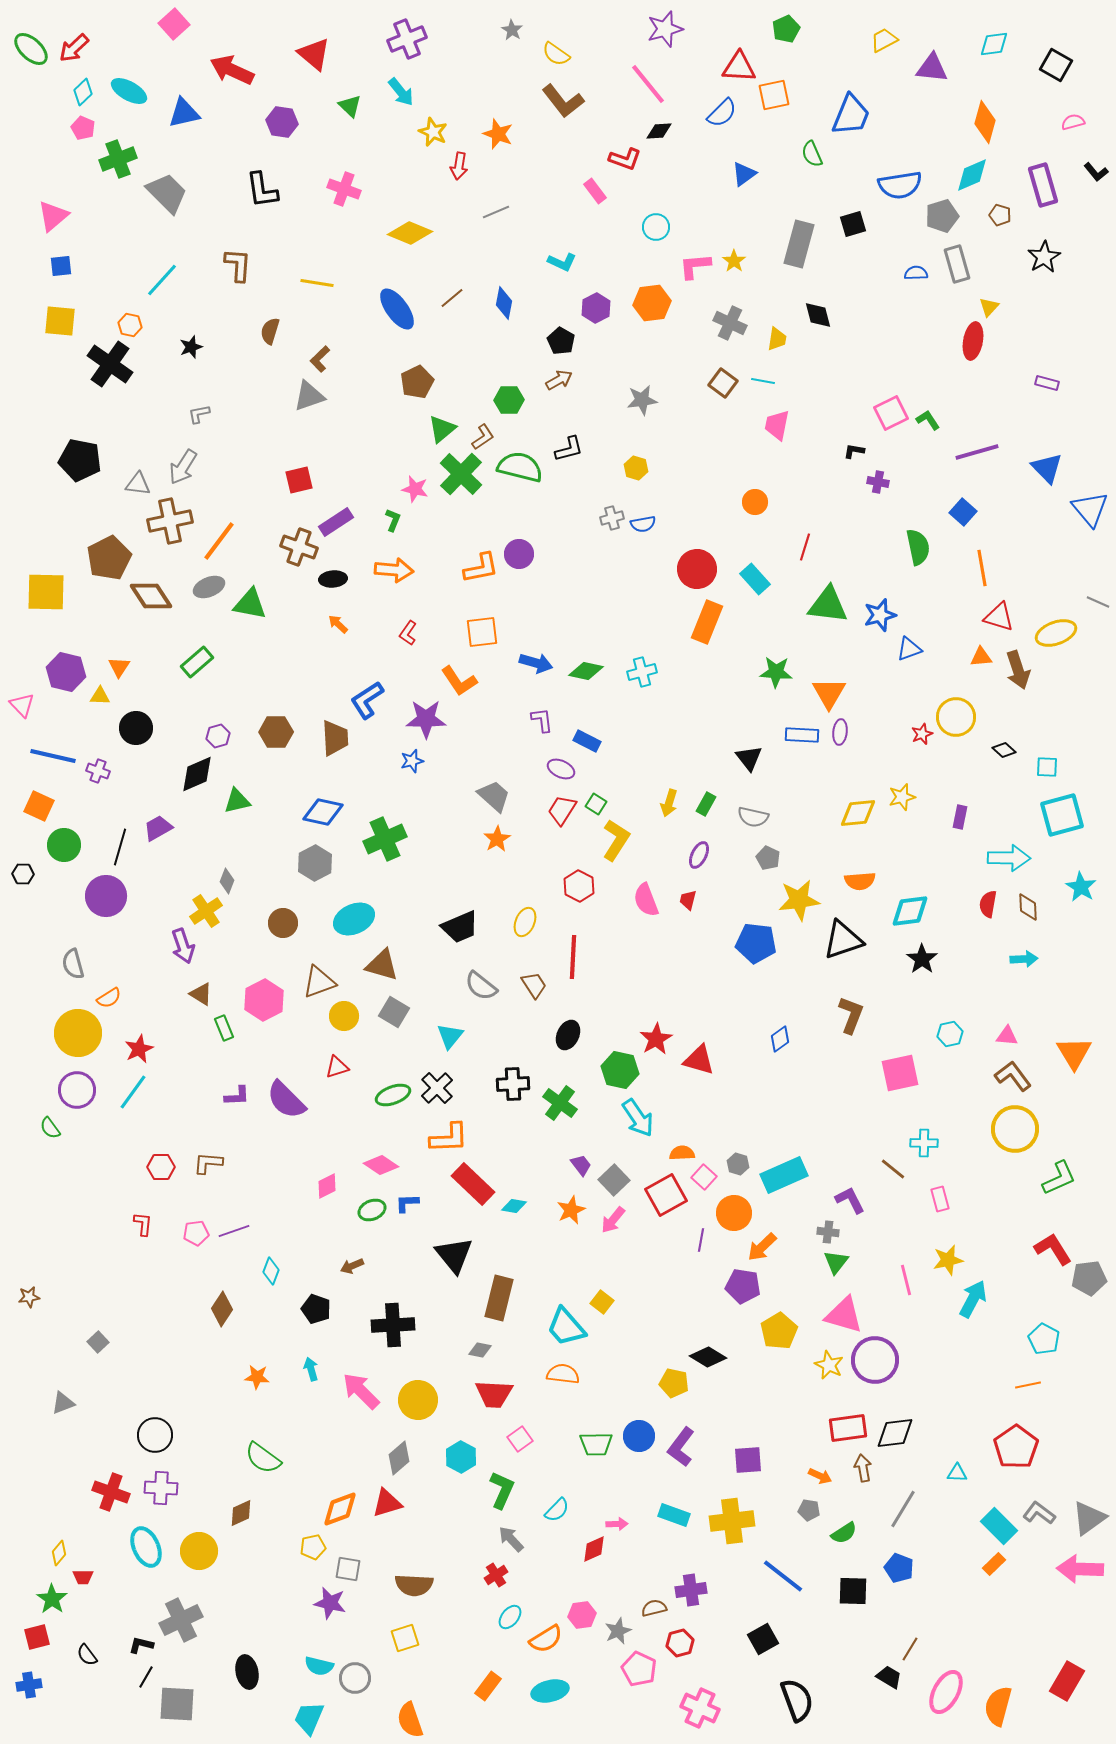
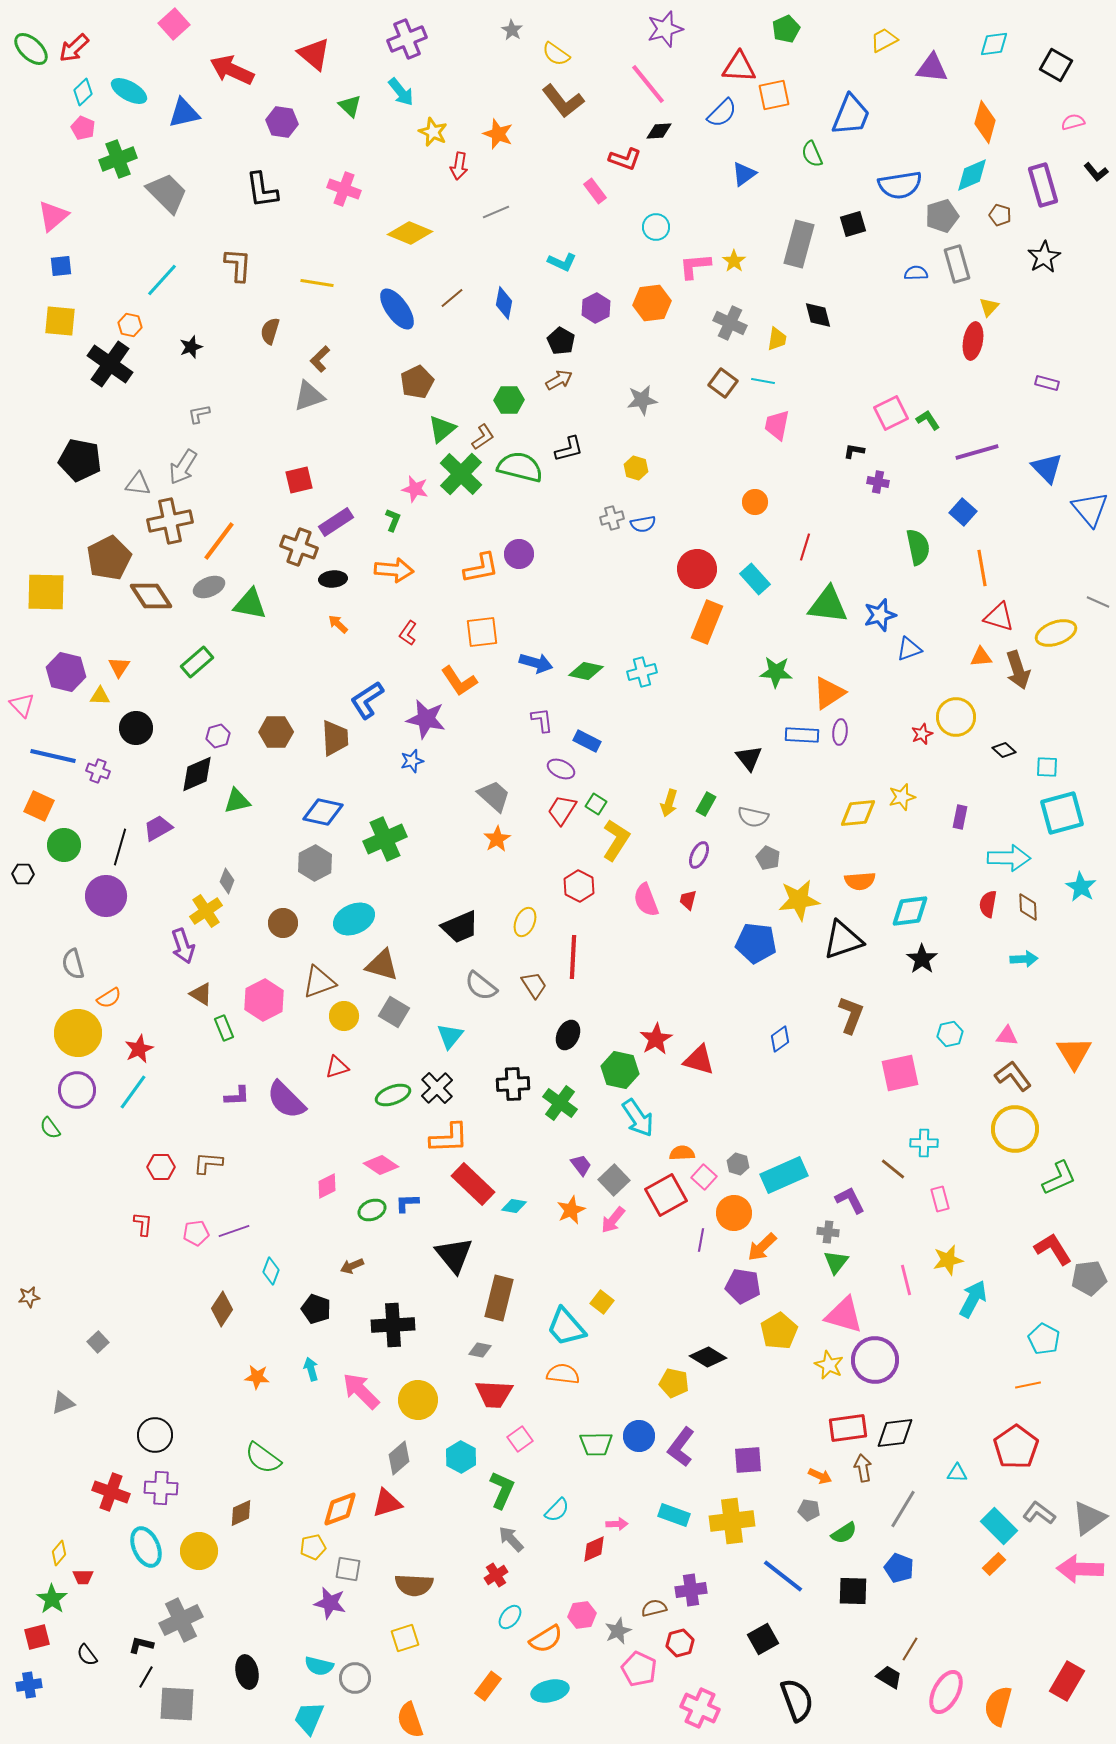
orange triangle at (829, 693): rotated 27 degrees clockwise
purple star at (426, 719): rotated 12 degrees clockwise
cyan square at (1062, 815): moved 2 px up
